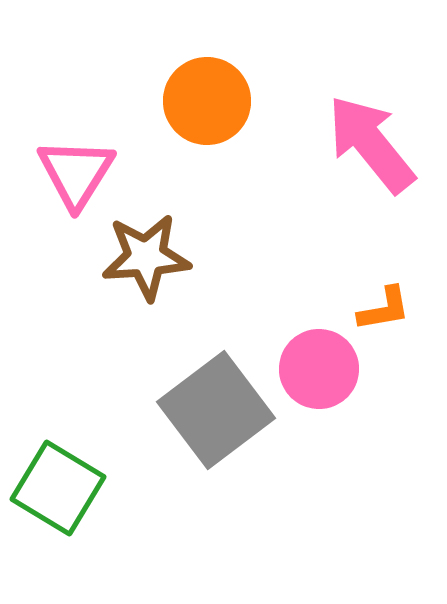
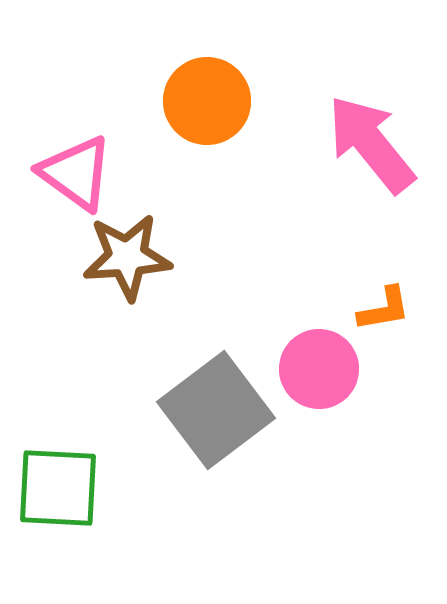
pink triangle: rotated 26 degrees counterclockwise
brown star: moved 19 px left
green square: rotated 28 degrees counterclockwise
